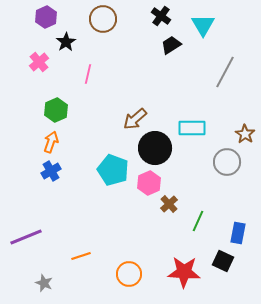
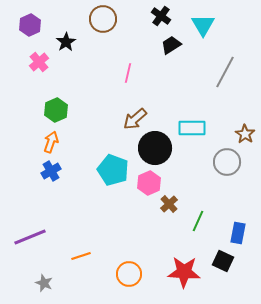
purple hexagon: moved 16 px left, 8 px down
pink line: moved 40 px right, 1 px up
purple line: moved 4 px right
